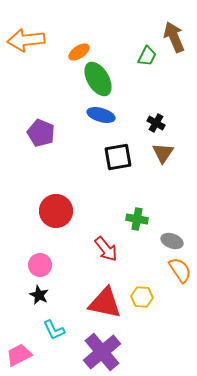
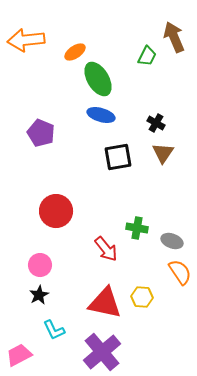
orange ellipse: moved 4 px left
green cross: moved 9 px down
orange semicircle: moved 2 px down
black star: rotated 18 degrees clockwise
